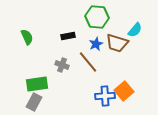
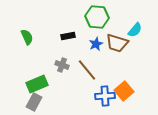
brown line: moved 1 px left, 8 px down
green rectangle: rotated 15 degrees counterclockwise
